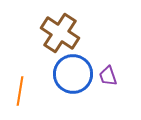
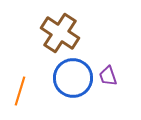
blue circle: moved 4 px down
orange line: rotated 8 degrees clockwise
